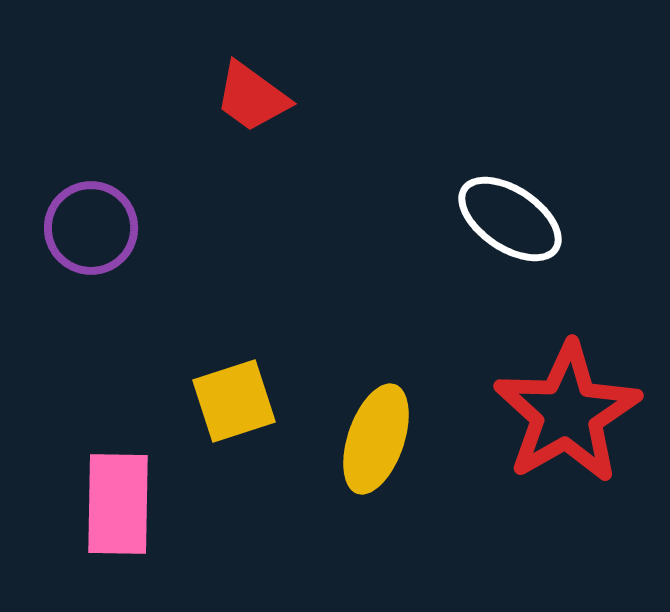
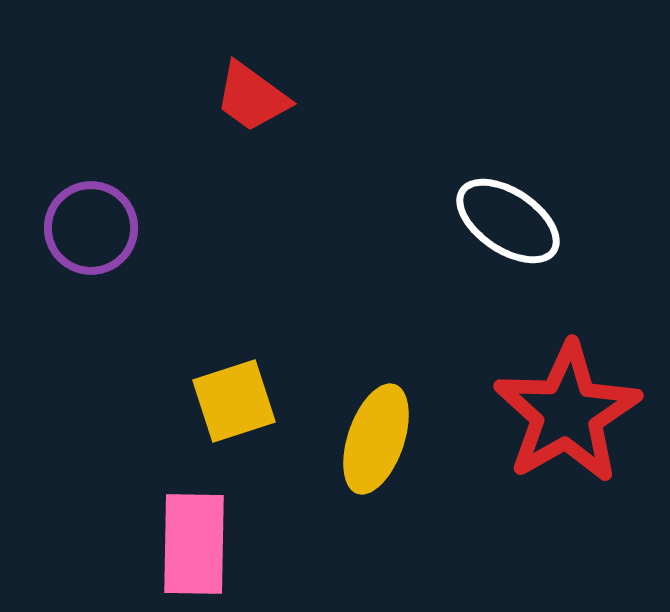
white ellipse: moved 2 px left, 2 px down
pink rectangle: moved 76 px right, 40 px down
